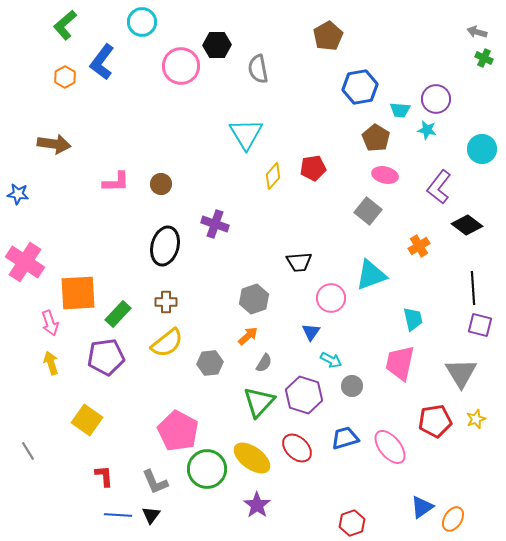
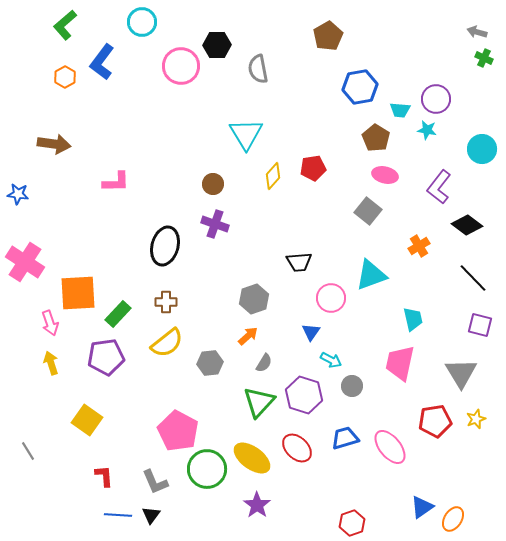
brown circle at (161, 184): moved 52 px right
black line at (473, 288): moved 10 px up; rotated 40 degrees counterclockwise
